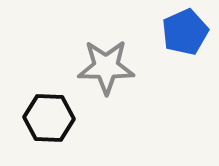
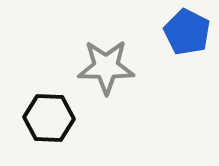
blue pentagon: moved 2 px right; rotated 21 degrees counterclockwise
